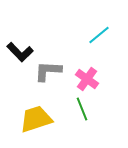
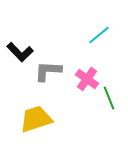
green line: moved 27 px right, 11 px up
